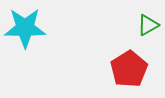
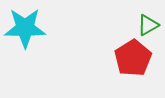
red pentagon: moved 4 px right, 11 px up
